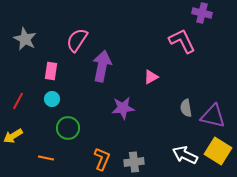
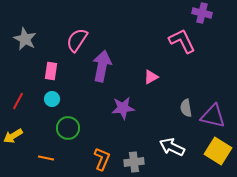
white arrow: moved 13 px left, 8 px up
